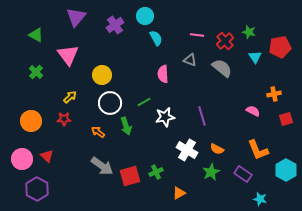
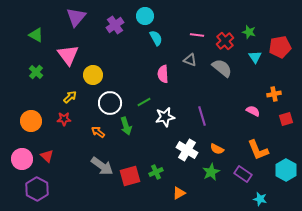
yellow circle at (102, 75): moved 9 px left
